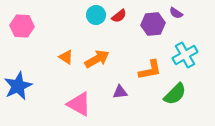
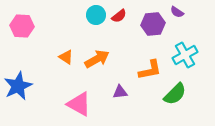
purple semicircle: moved 1 px right, 1 px up
